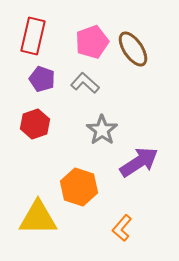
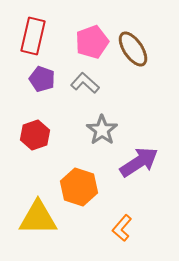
red hexagon: moved 11 px down
